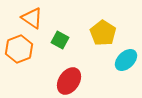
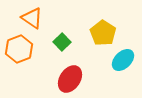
green square: moved 2 px right, 2 px down; rotated 18 degrees clockwise
cyan ellipse: moved 3 px left
red ellipse: moved 1 px right, 2 px up
